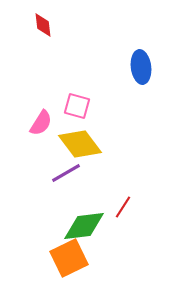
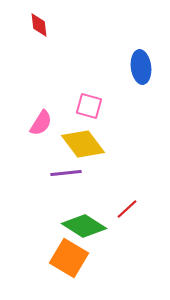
red diamond: moved 4 px left
pink square: moved 12 px right
yellow diamond: moved 3 px right
purple line: rotated 24 degrees clockwise
red line: moved 4 px right, 2 px down; rotated 15 degrees clockwise
green diamond: rotated 39 degrees clockwise
orange square: rotated 33 degrees counterclockwise
